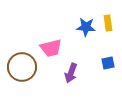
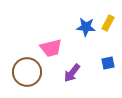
yellow rectangle: rotated 35 degrees clockwise
brown circle: moved 5 px right, 5 px down
purple arrow: moved 1 px right; rotated 18 degrees clockwise
